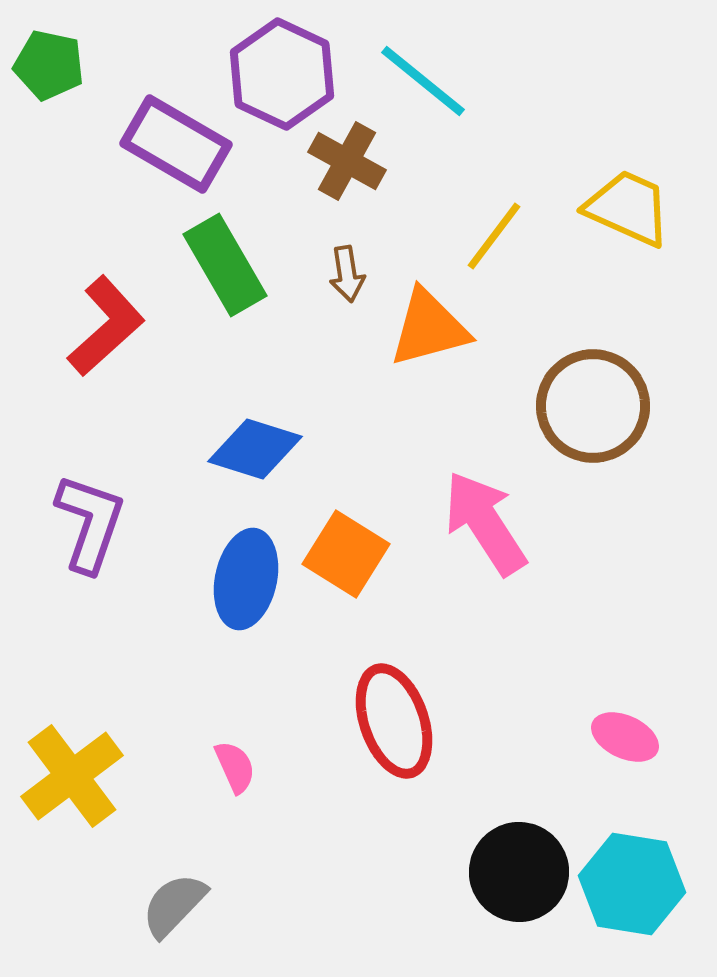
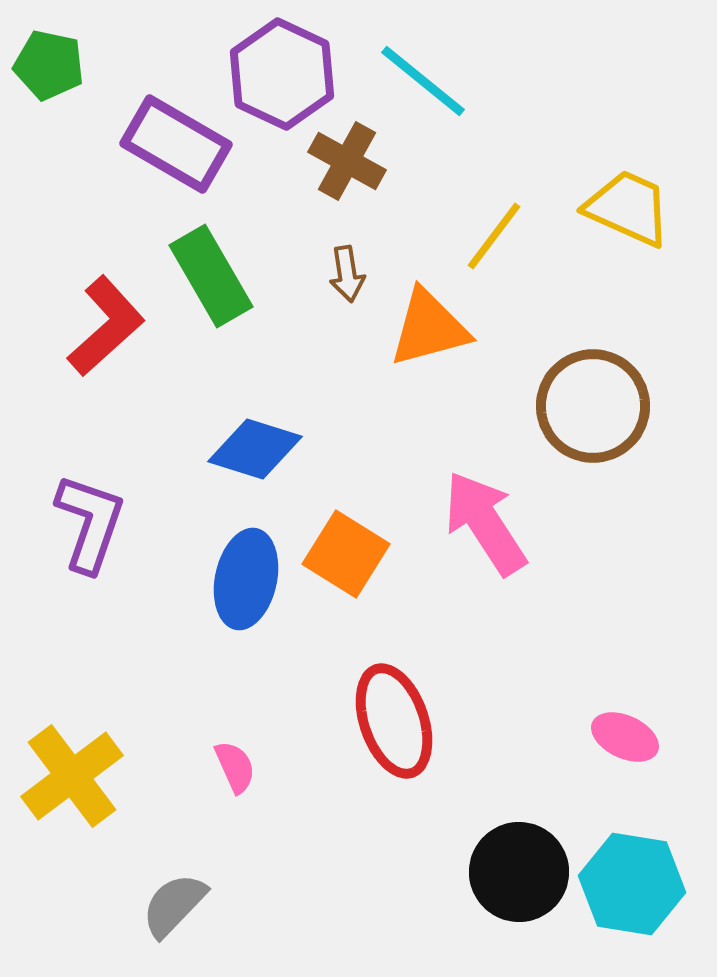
green rectangle: moved 14 px left, 11 px down
